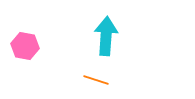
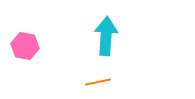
orange line: moved 2 px right, 2 px down; rotated 30 degrees counterclockwise
